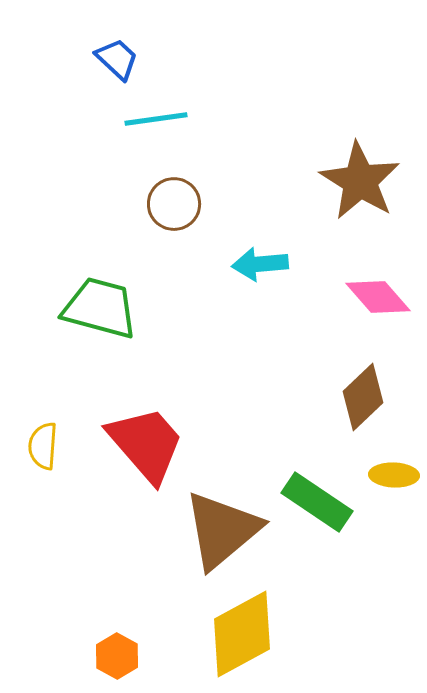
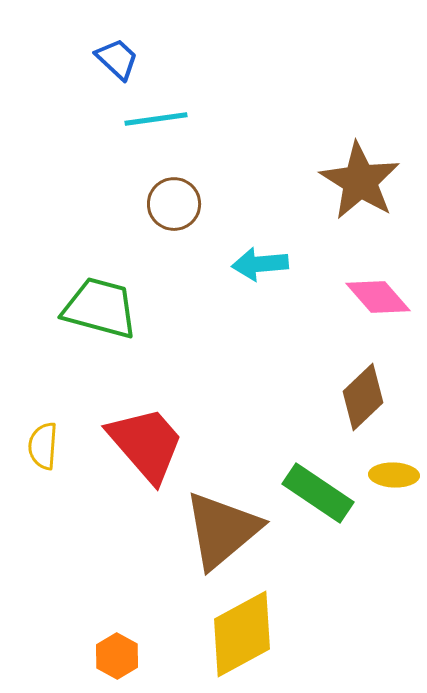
green rectangle: moved 1 px right, 9 px up
